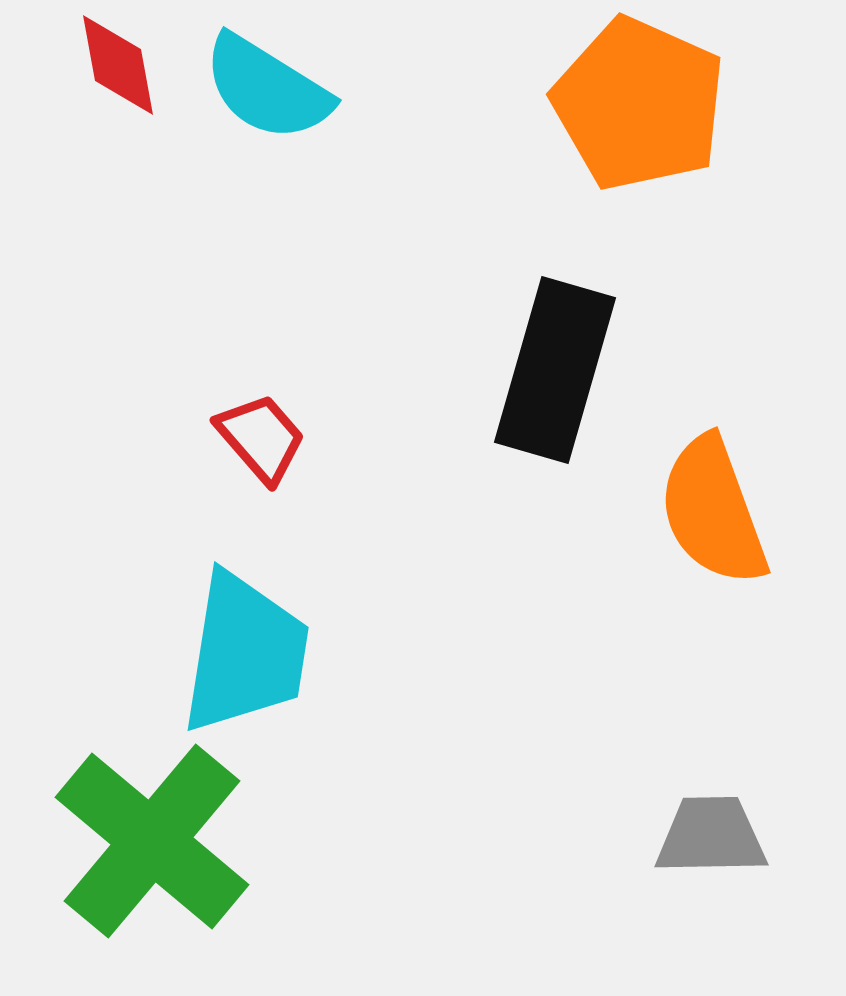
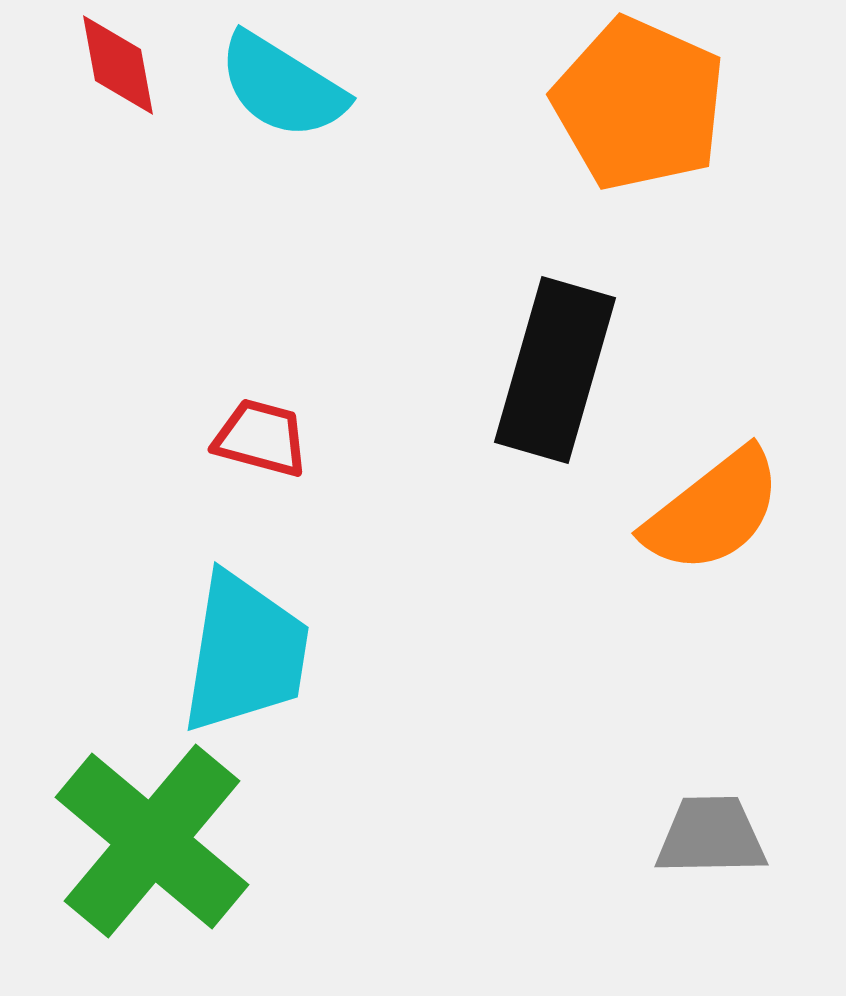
cyan semicircle: moved 15 px right, 2 px up
red trapezoid: rotated 34 degrees counterclockwise
orange semicircle: rotated 108 degrees counterclockwise
